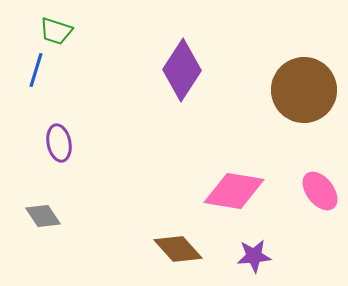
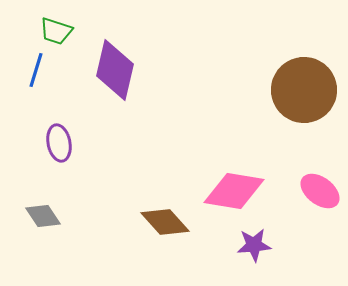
purple diamond: moved 67 px left; rotated 20 degrees counterclockwise
pink ellipse: rotated 15 degrees counterclockwise
brown diamond: moved 13 px left, 27 px up
purple star: moved 11 px up
